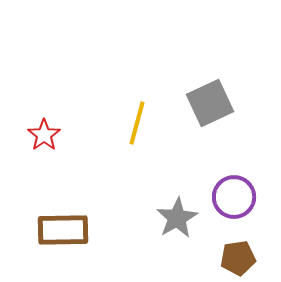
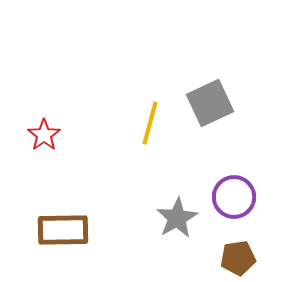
yellow line: moved 13 px right
